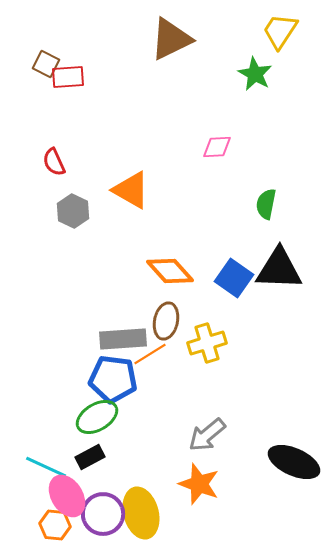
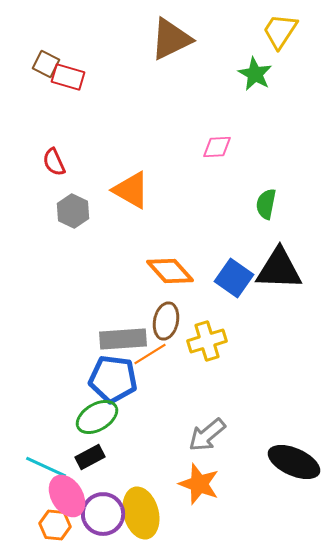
red rectangle: rotated 20 degrees clockwise
yellow cross: moved 2 px up
